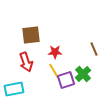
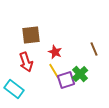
red star: rotated 24 degrees clockwise
green cross: moved 3 px left
cyan rectangle: rotated 48 degrees clockwise
